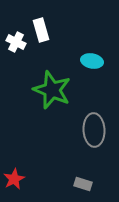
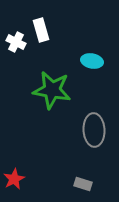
green star: rotated 12 degrees counterclockwise
